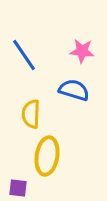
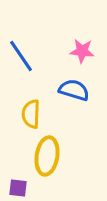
blue line: moved 3 px left, 1 px down
